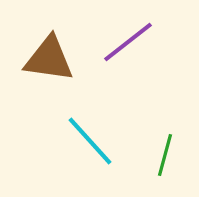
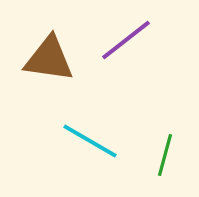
purple line: moved 2 px left, 2 px up
cyan line: rotated 18 degrees counterclockwise
